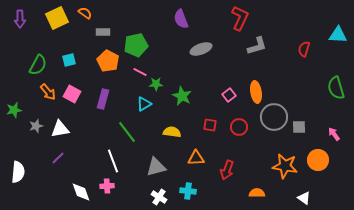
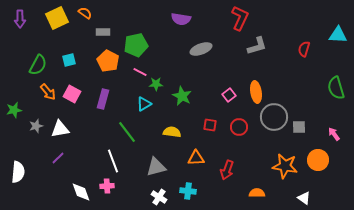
purple semicircle at (181, 19): rotated 60 degrees counterclockwise
